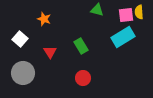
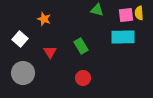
yellow semicircle: moved 1 px down
cyan rectangle: rotated 30 degrees clockwise
